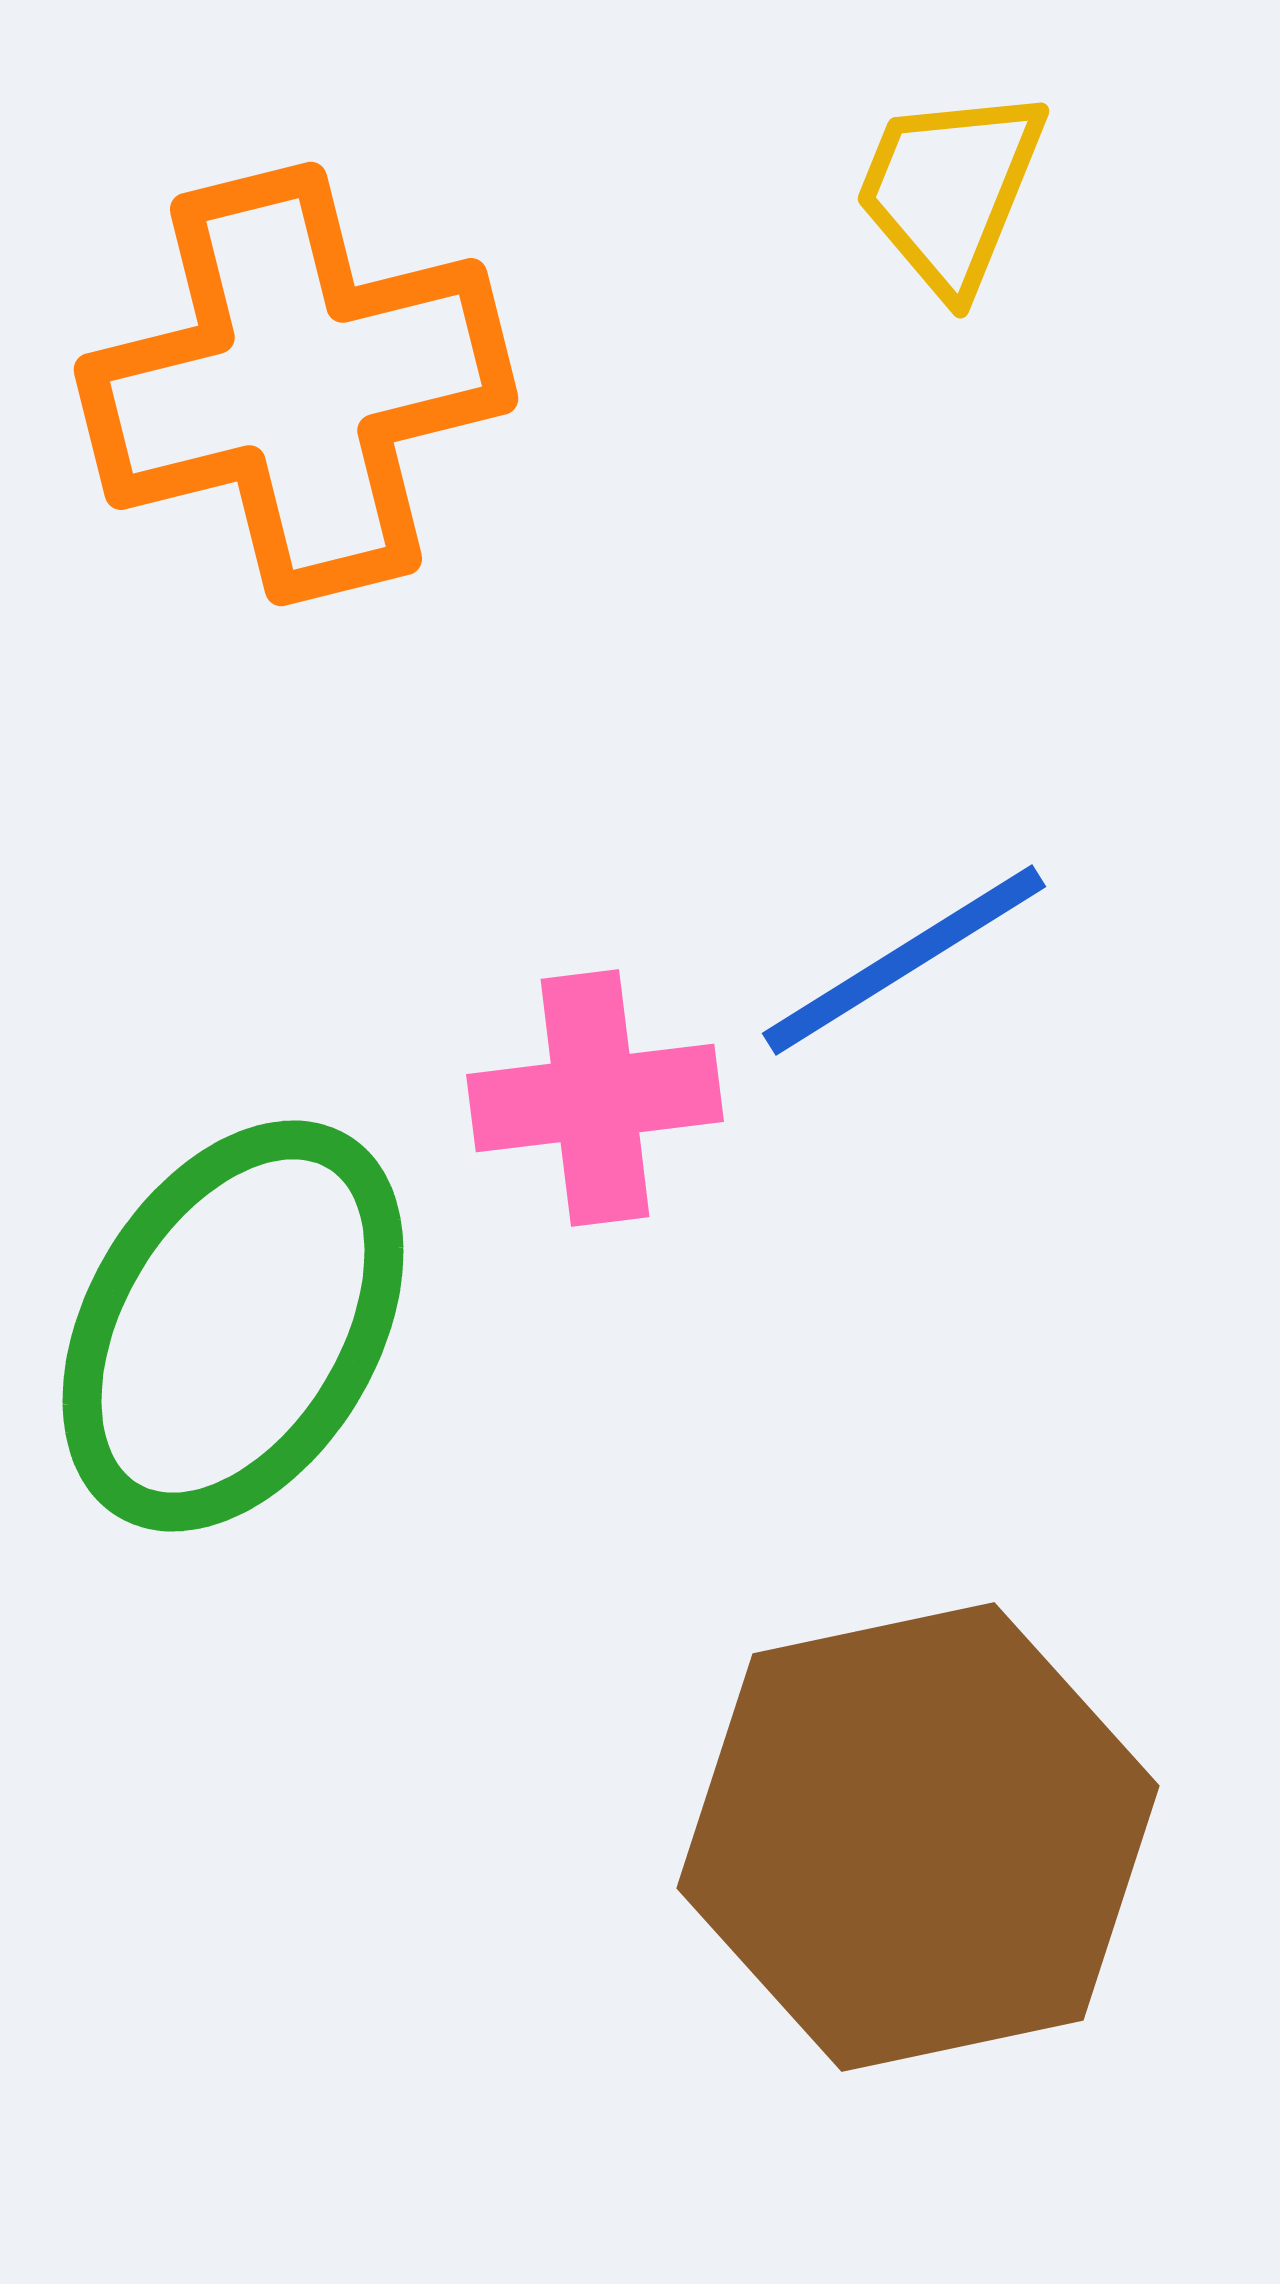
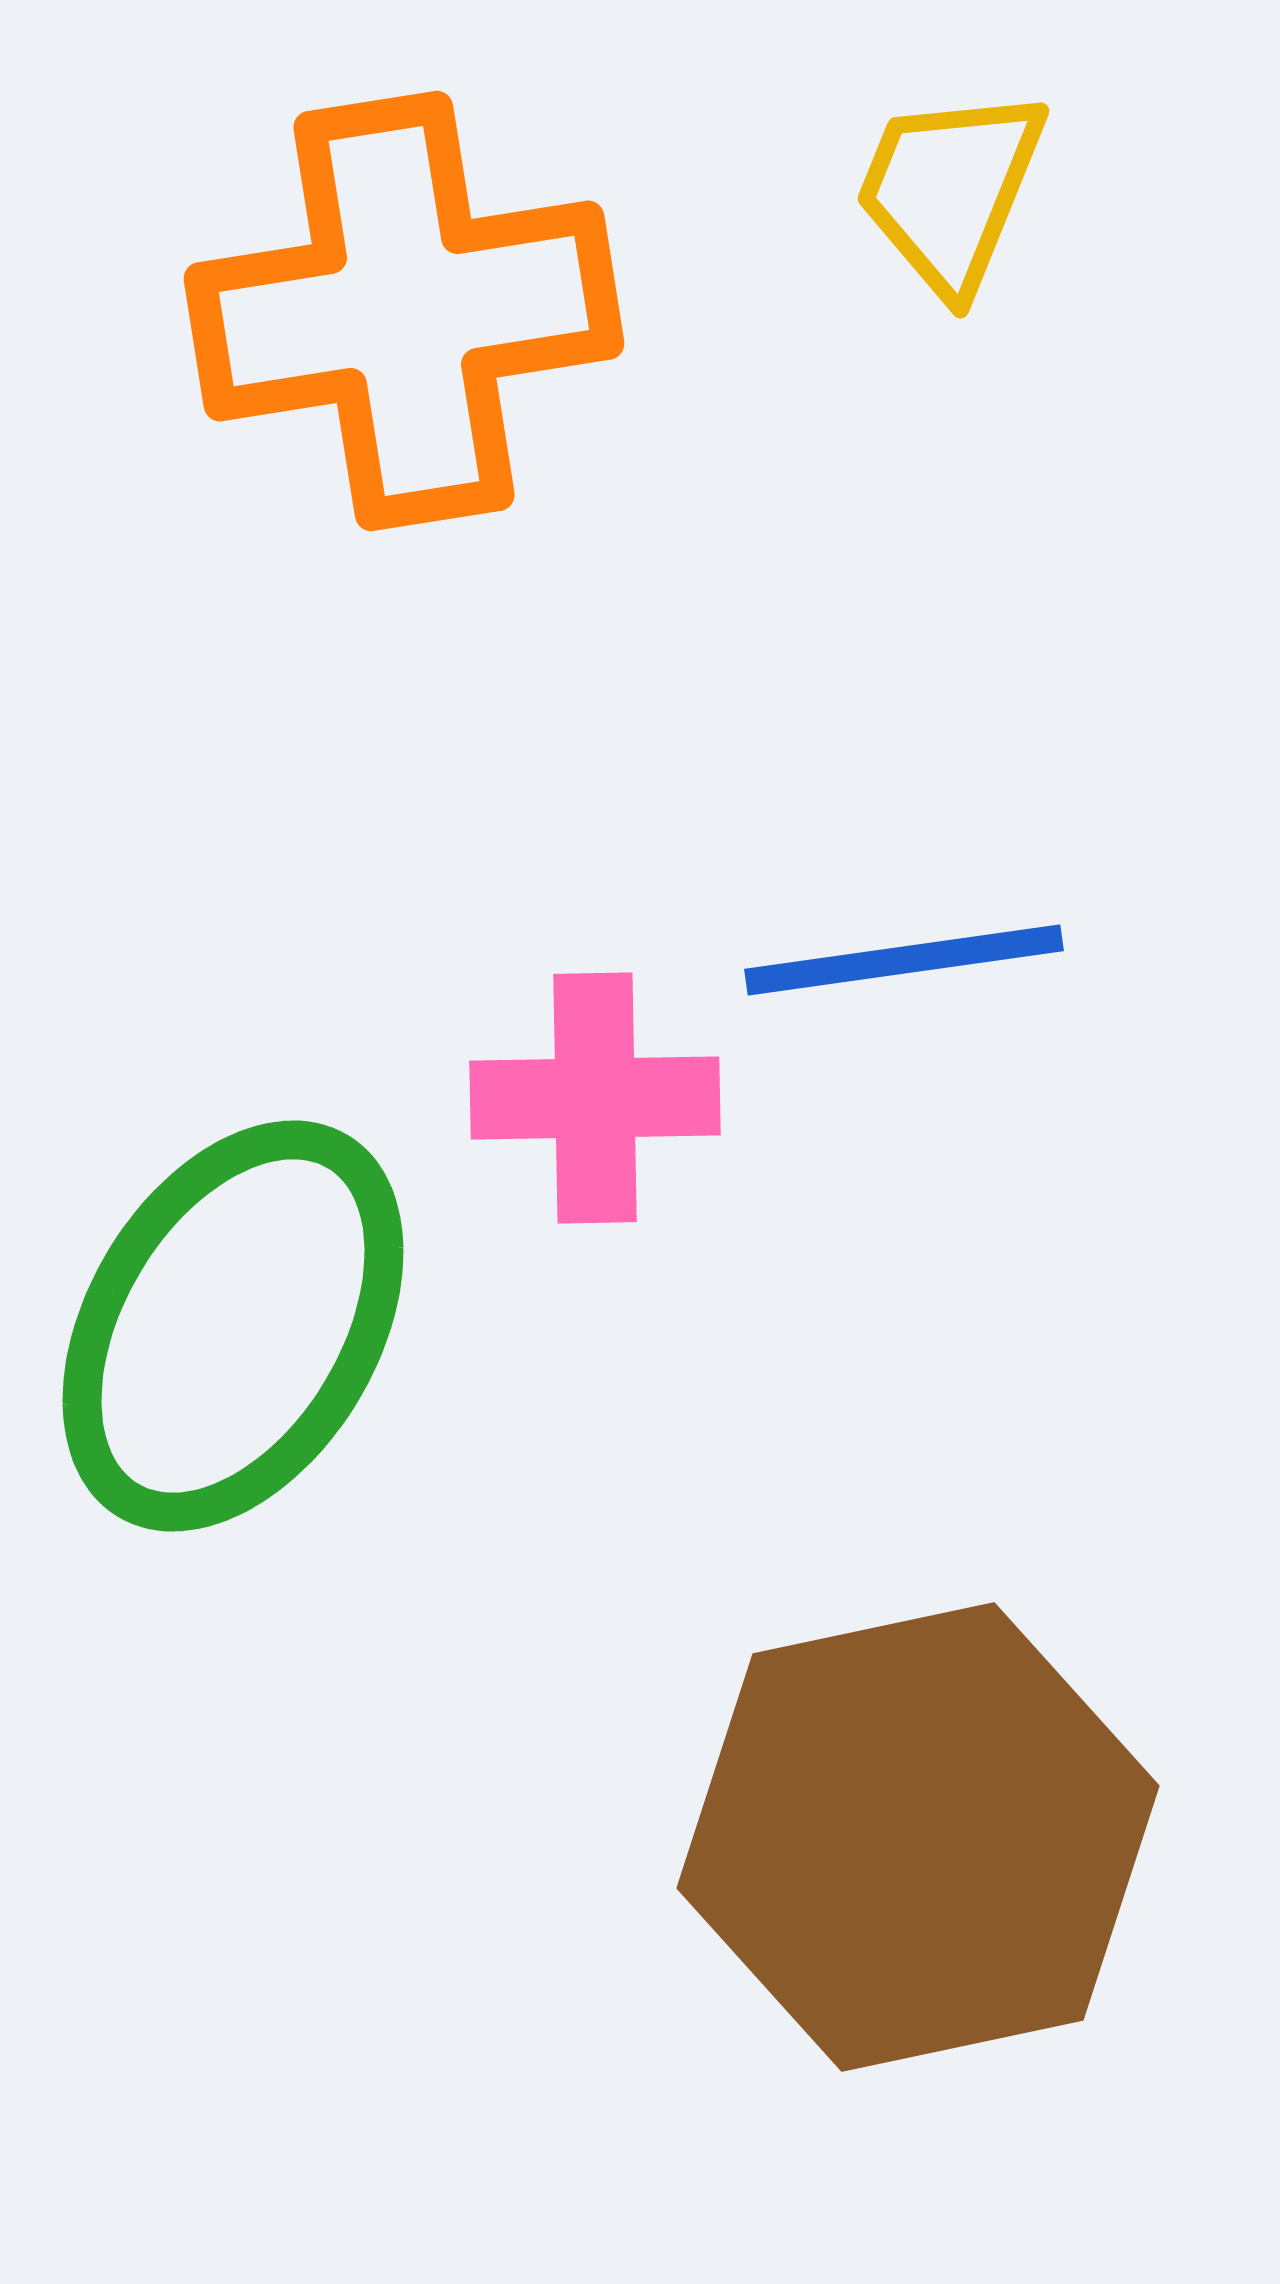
orange cross: moved 108 px right, 73 px up; rotated 5 degrees clockwise
blue line: rotated 24 degrees clockwise
pink cross: rotated 6 degrees clockwise
